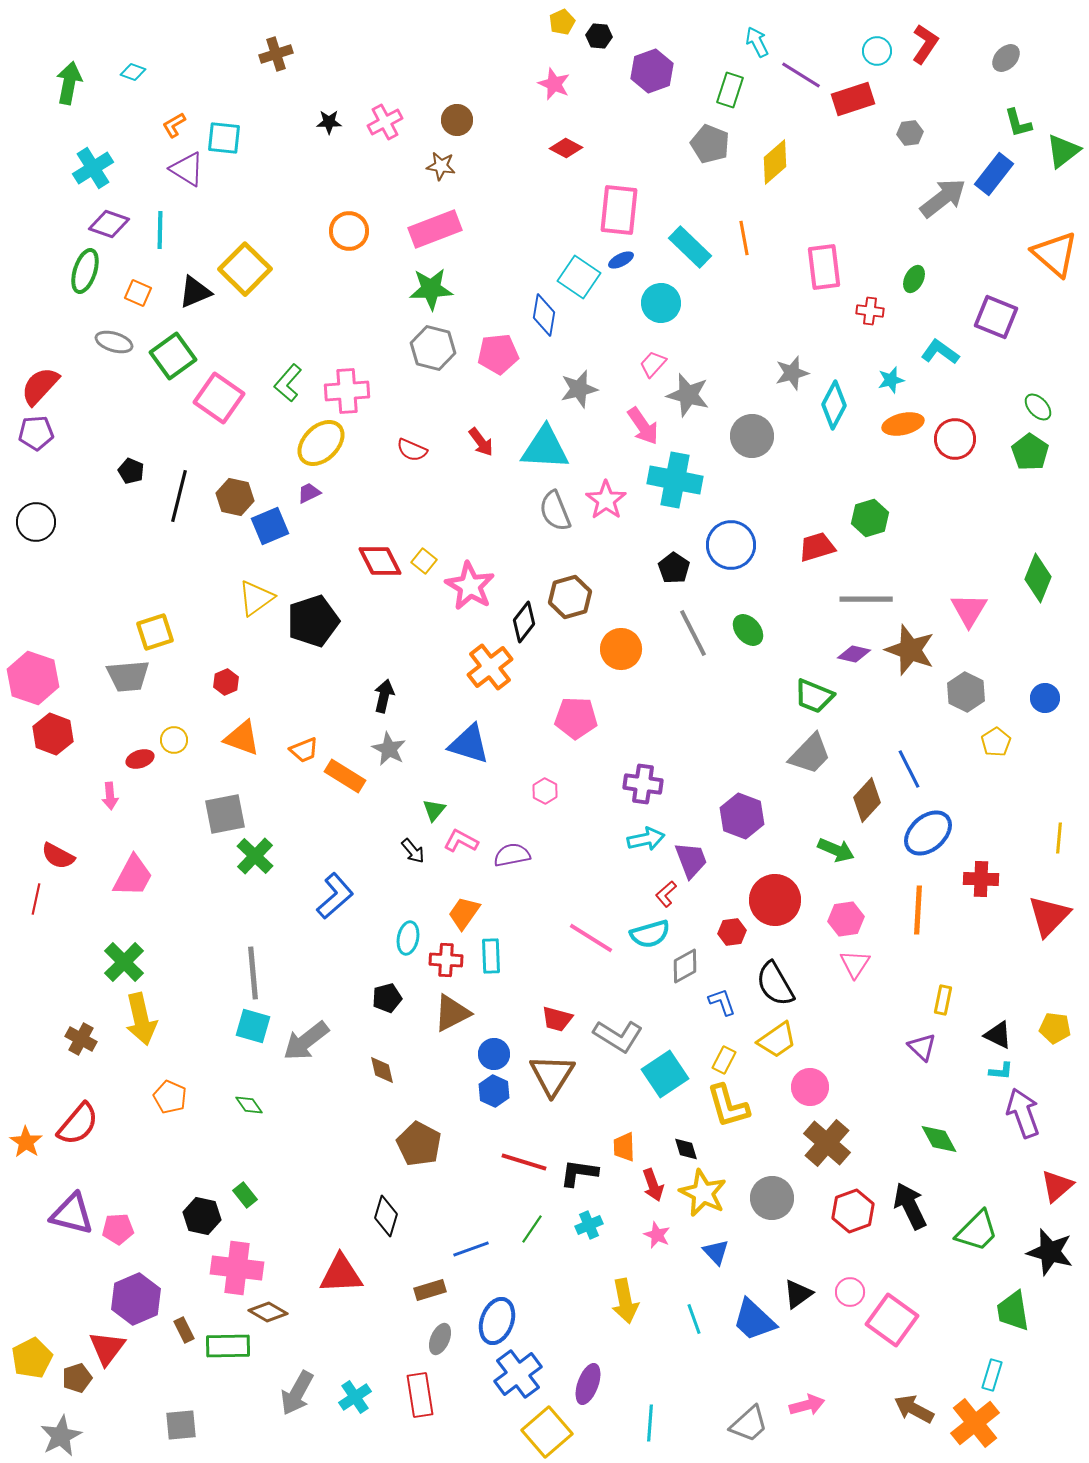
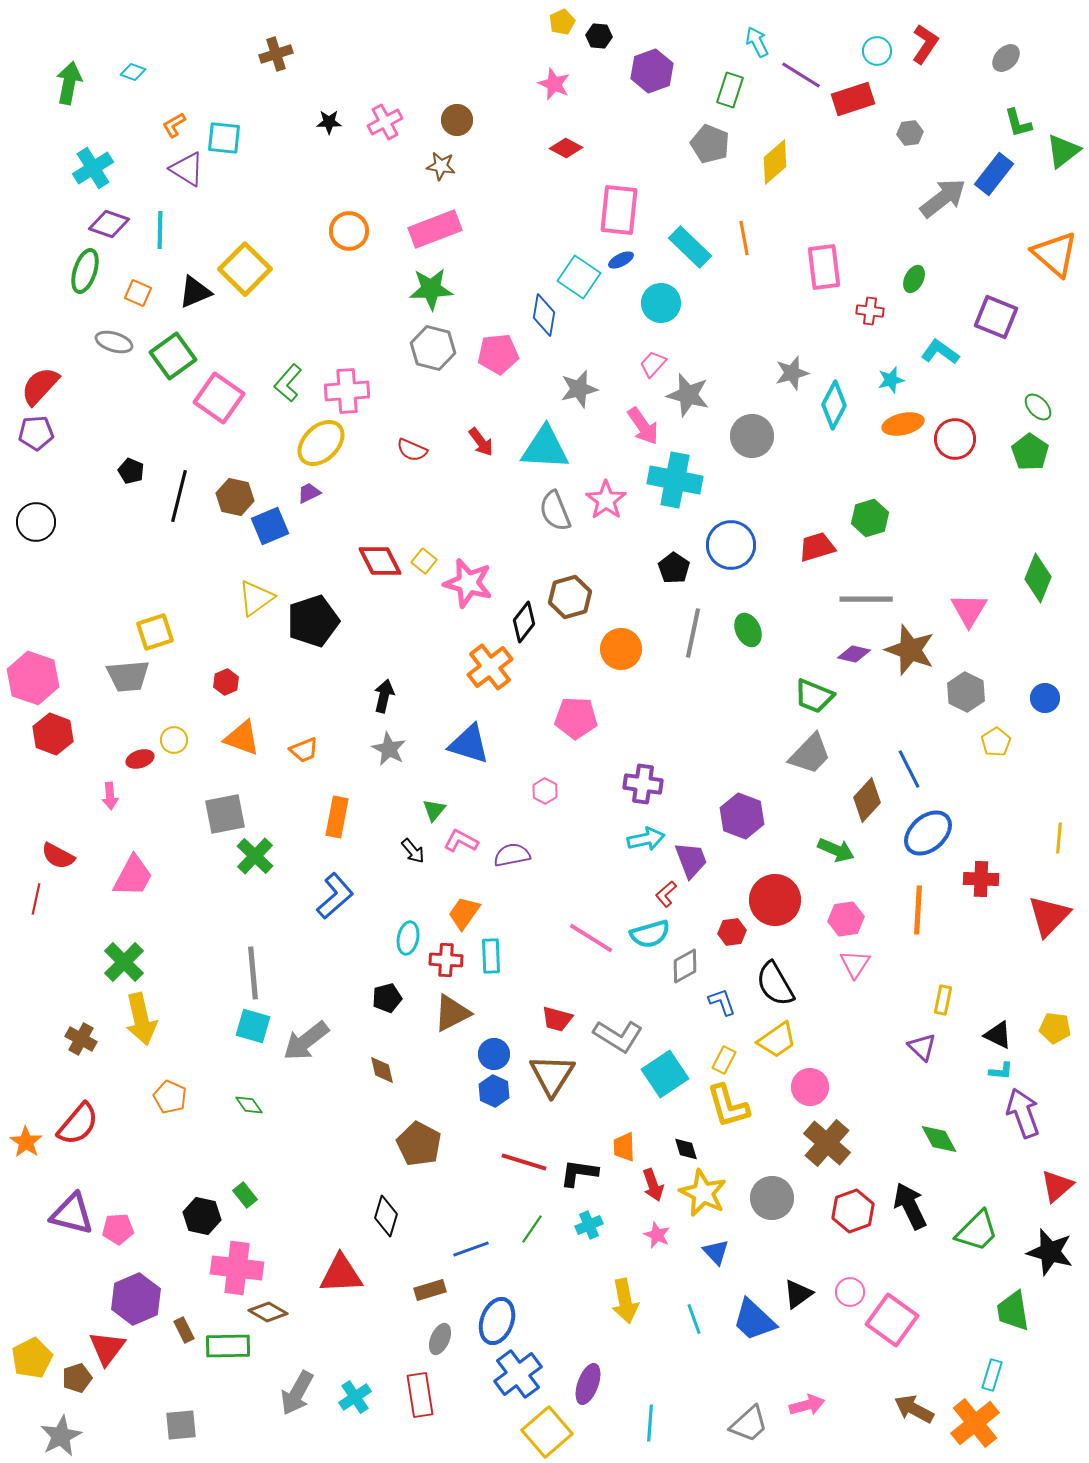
pink star at (470, 586): moved 2 px left, 3 px up; rotated 15 degrees counterclockwise
green ellipse at (748, 630): rotated 16 degrees clockwise
gray line at (693, 633): rotated 39 degrees clockwise
orange rectangle at (345, 776): moved 8 px left, 41 px down; rotated 69 degrees clockwise
